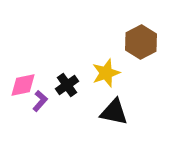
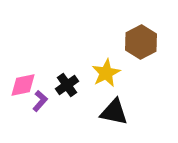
yellow star: rotated 8 degrees counterclockwise
